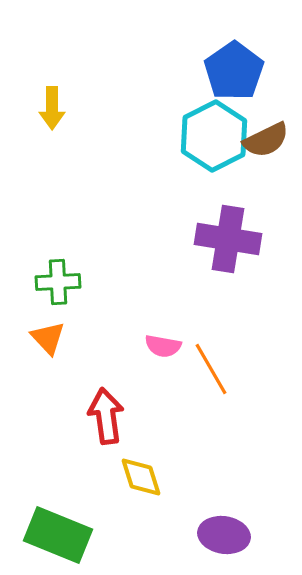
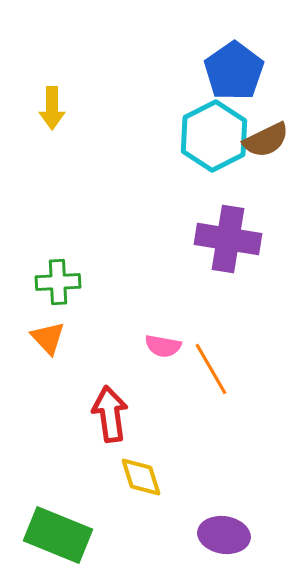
red arrow: moved 4 px right, 2 px up
